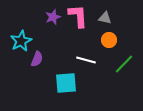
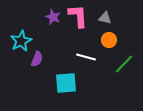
purple star: rotated 28 degrees counterclockwise
white line: moved 3 px up
